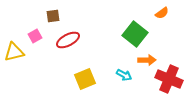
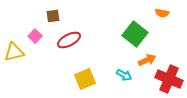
orange semicircle: rotated 48 degrees clockwise
pink square: rotated 16 degrees counterclockwise
red ellipse: moved 1 px right
orange arrow: rotated 24 degrees counterclockwise
